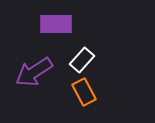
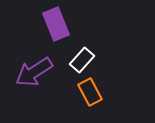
purple rectangle: rotated 68 degrees clockwise
orange rectangle: moved 6 px right
